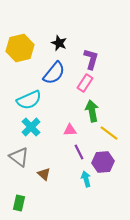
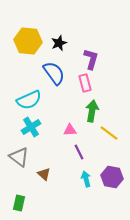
black star: rotated 28 degrees clockwise
yellow hexagon: moved 8 px right, 7 px up; rotated 20 degrees clockwise
blue semicircle: rotated 75 degrees counterclockwise
pink rectangle: rotated 48 degrees counterclockwise
green arrow: rotated 20 degrees clockwise
cyan cross: rotated 12 degrees clockwise
purple hexagon: moved 9 px right, 15 px down; rotated 15 degrees clockwise
